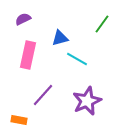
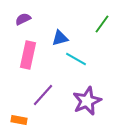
cyan line: moved 1 px left
